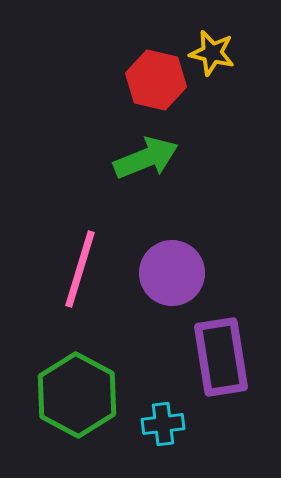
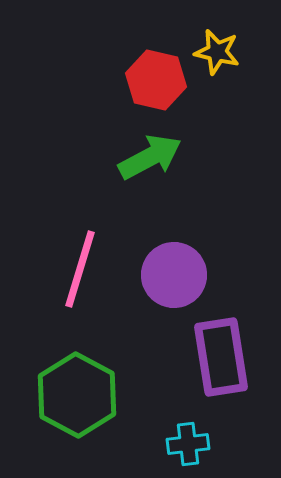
yellow star: moved 5 px right, 1 px up
green arrow: moved 4 px right, 1 px up; rotated 6 degrees counterclockwise
purple circle: moved 2 px right, 2 px down
cyan cross: moved 25 px right, 20 px down
